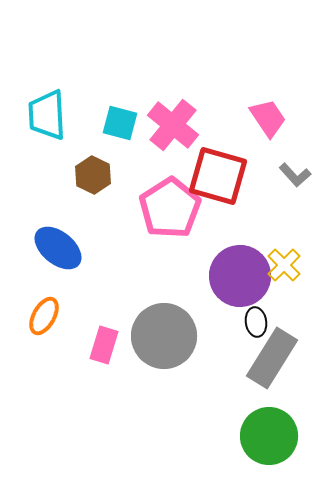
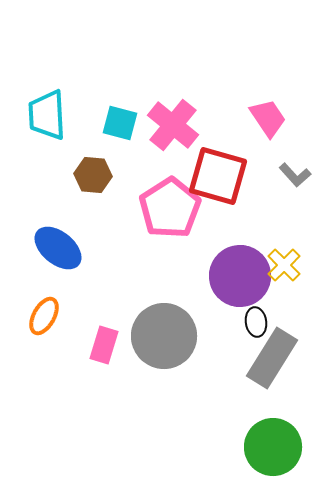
brown hexagon: rotated 21 degrees counterclockwise
green circle: moved 4 px right, 11 px down
